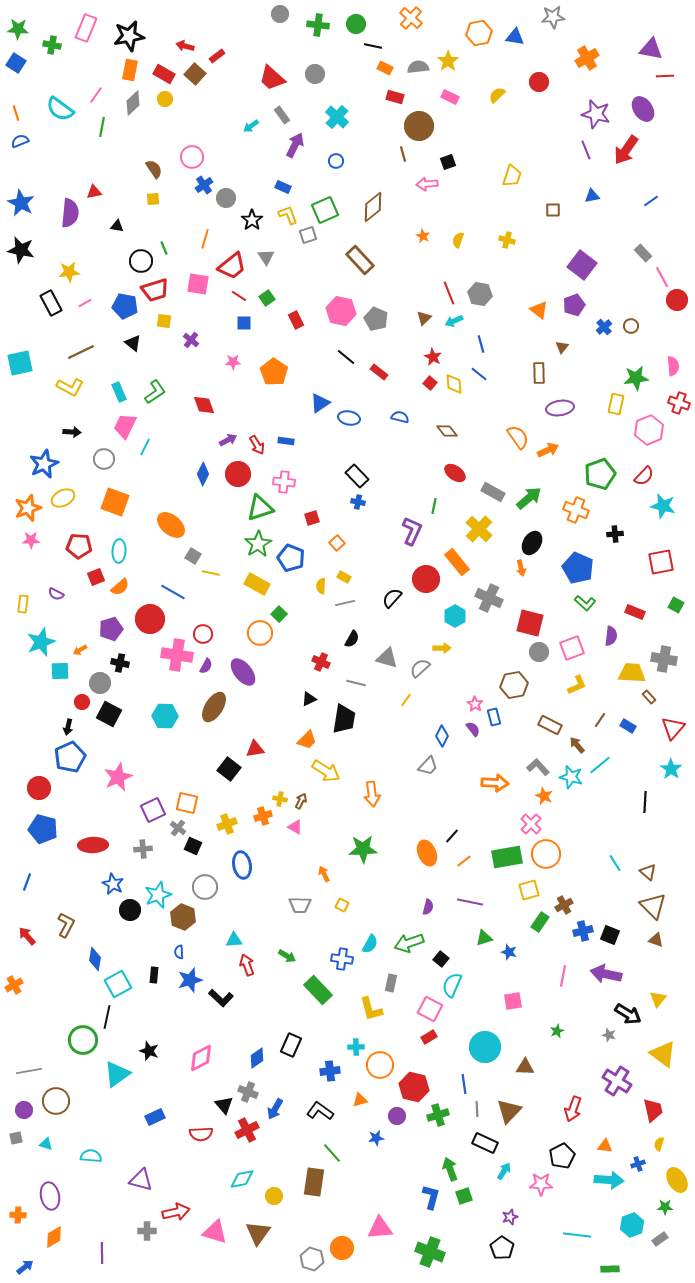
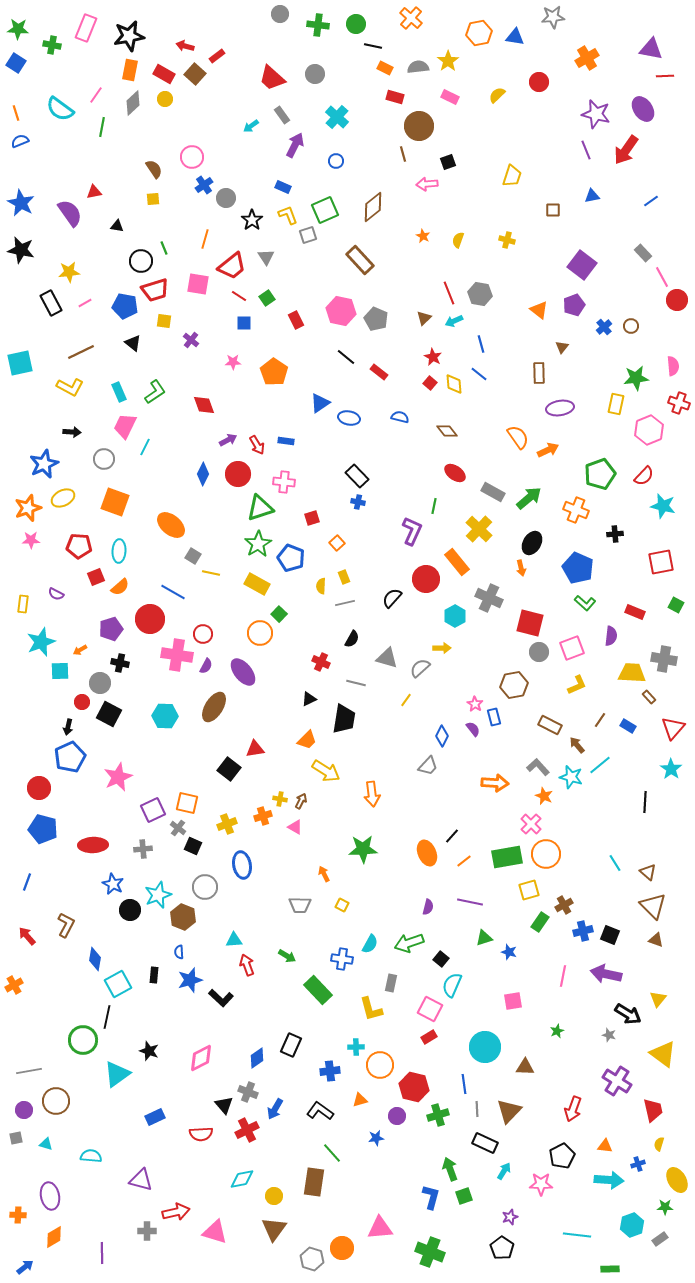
purple semicircle at (70, 213): rotated 40 degrees counterclockwise
yellow rectangle at (344, 577): rotated 40 degrees clockwise
brown triangle at (258, 1233): moved 16 px right, 4 px up
